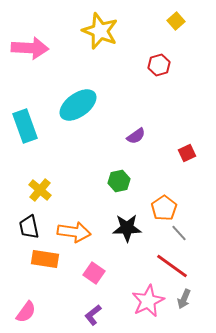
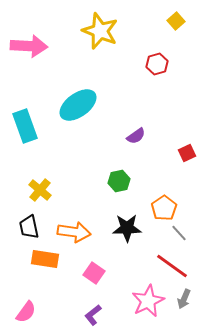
pink arrow: moved 1 px left, 2 px up
red hexagon: moved 2 px left, 1 px up
